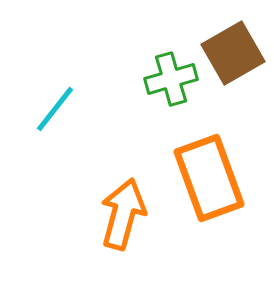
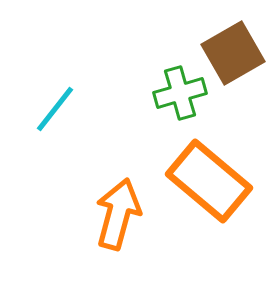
green cross: moved 9 px right, 14 px down
orange rectangle: moved 3 px down; rotated 30 degrees counterclockwise
orange arrow: moved 5 px left
